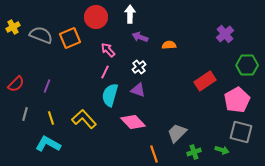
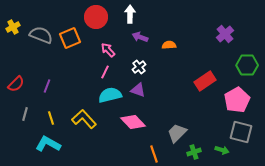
cyan semicircle: rotated 60 degrees clockwise
